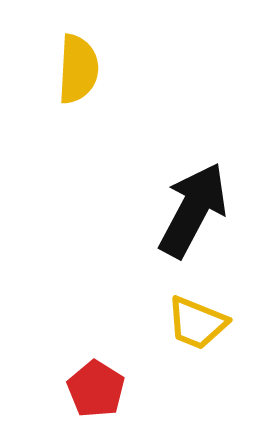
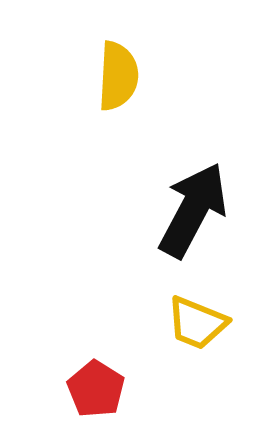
yellow semicircle: moved 40 px right, 7 px down
